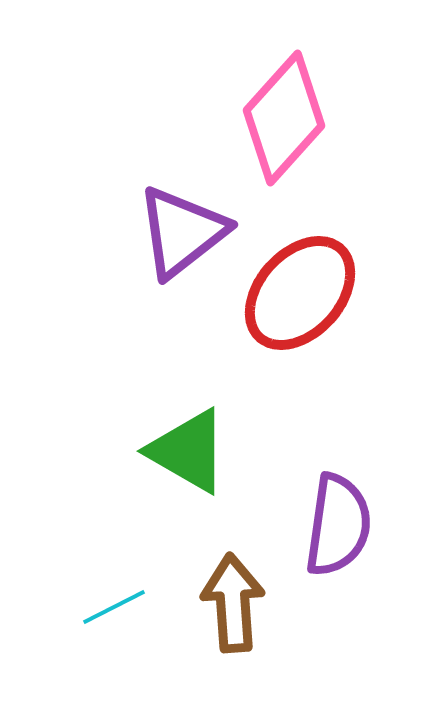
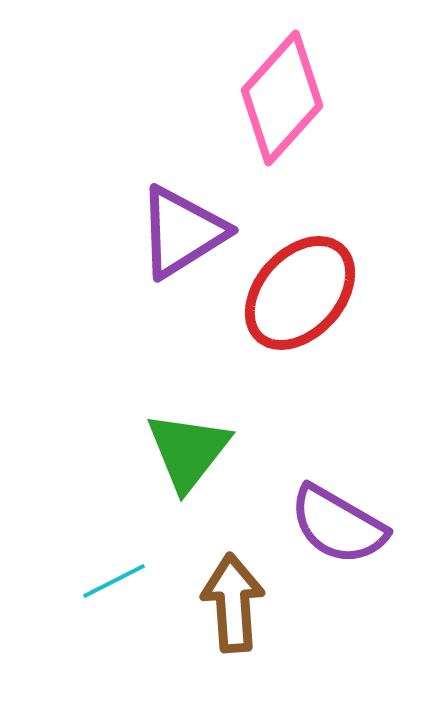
pink diamond: moved 2 px left, 20 px up
purple triangle: rotated 6 degrees clockwise
green triangle: rotated 38 degrees clockwise
purple semicircle: rotated 112 degrees clockwise
cyan line: moved 26 px up
